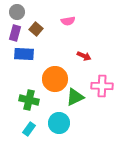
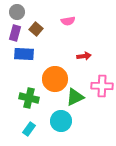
red arrow: rotated 32 degrees counterclockwise
green cross: moved 2 px up
cyan circle: moved 2 px right, 2 px up
